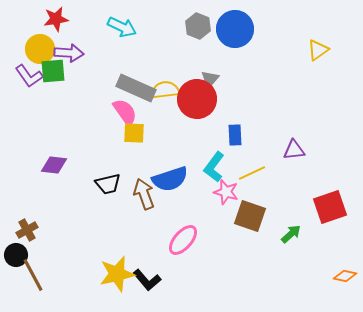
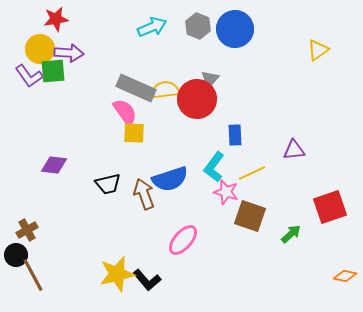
cyan arrow: moved 30 px right; rotated 48 degrees counterclockwise
